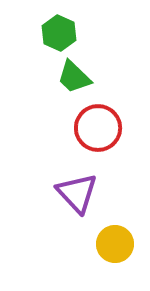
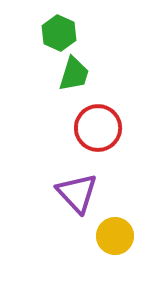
green trapezoid: moved 3 px up; rotated 117 degrees counterclockwise
yellow circle: moved 8 px up
